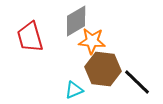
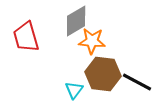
red trapezoid: moved 4 px left
brown hexagon: moved 5 px down
black line: rotated 16 degrees counterclockwise
cyan triangle: rotated 30 degrees counterclockwise
